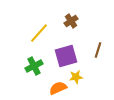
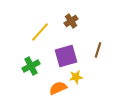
yellow line: moved 1 px right, 1 px up
green cross: moved 3 px left
